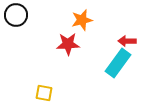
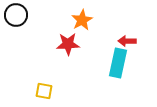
orange star: rotated 15 degrees counterclockwise
cyan rectangle: rotated 24 degrees counterclockwise
yellow square: moved 2 px up
